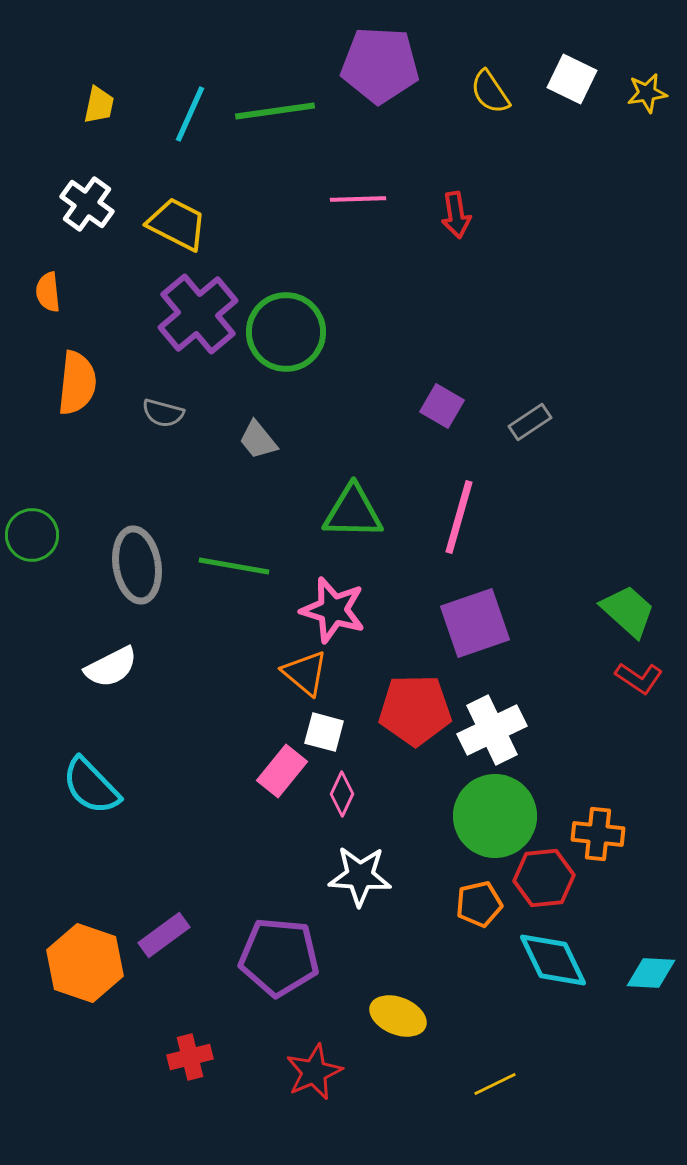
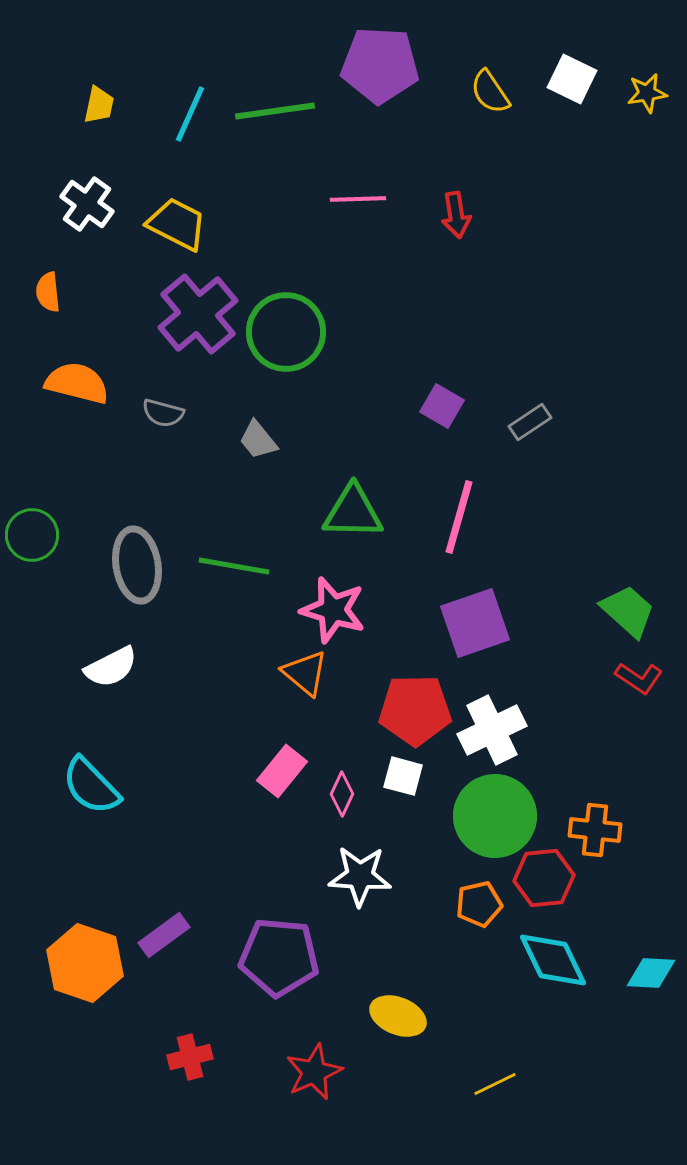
orange semicircle at (77, 383): rotated 82 degrees counterclockwise
white square at (324, 732): moved 79 px right, 44 px down
orange cross at (598, 834): moved 3 px left, 4 px up
